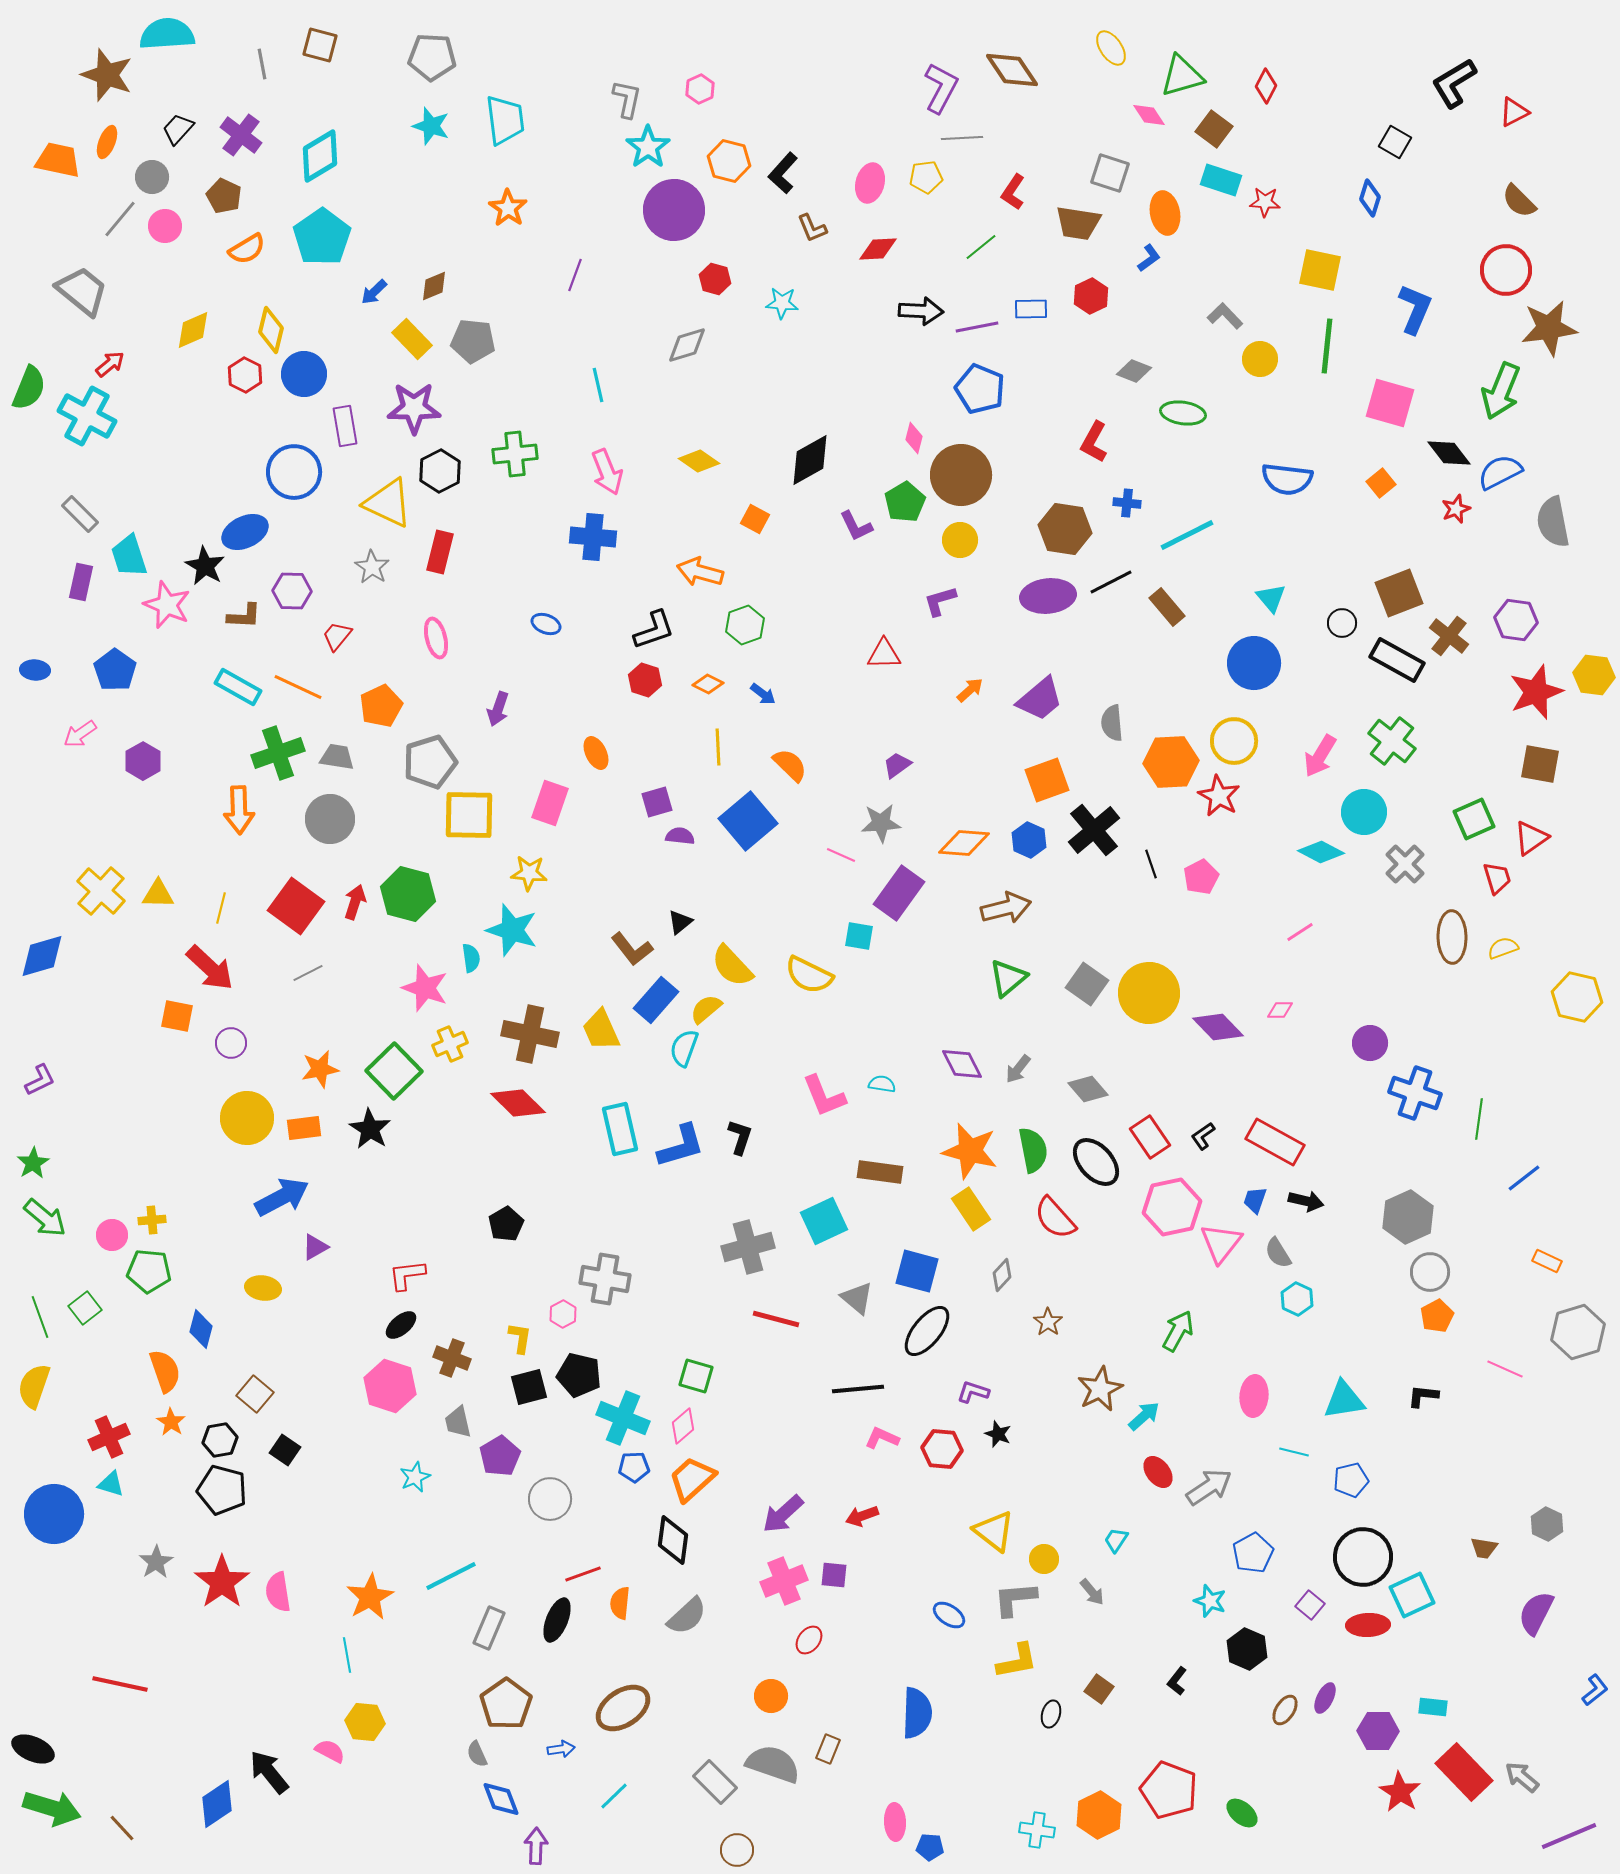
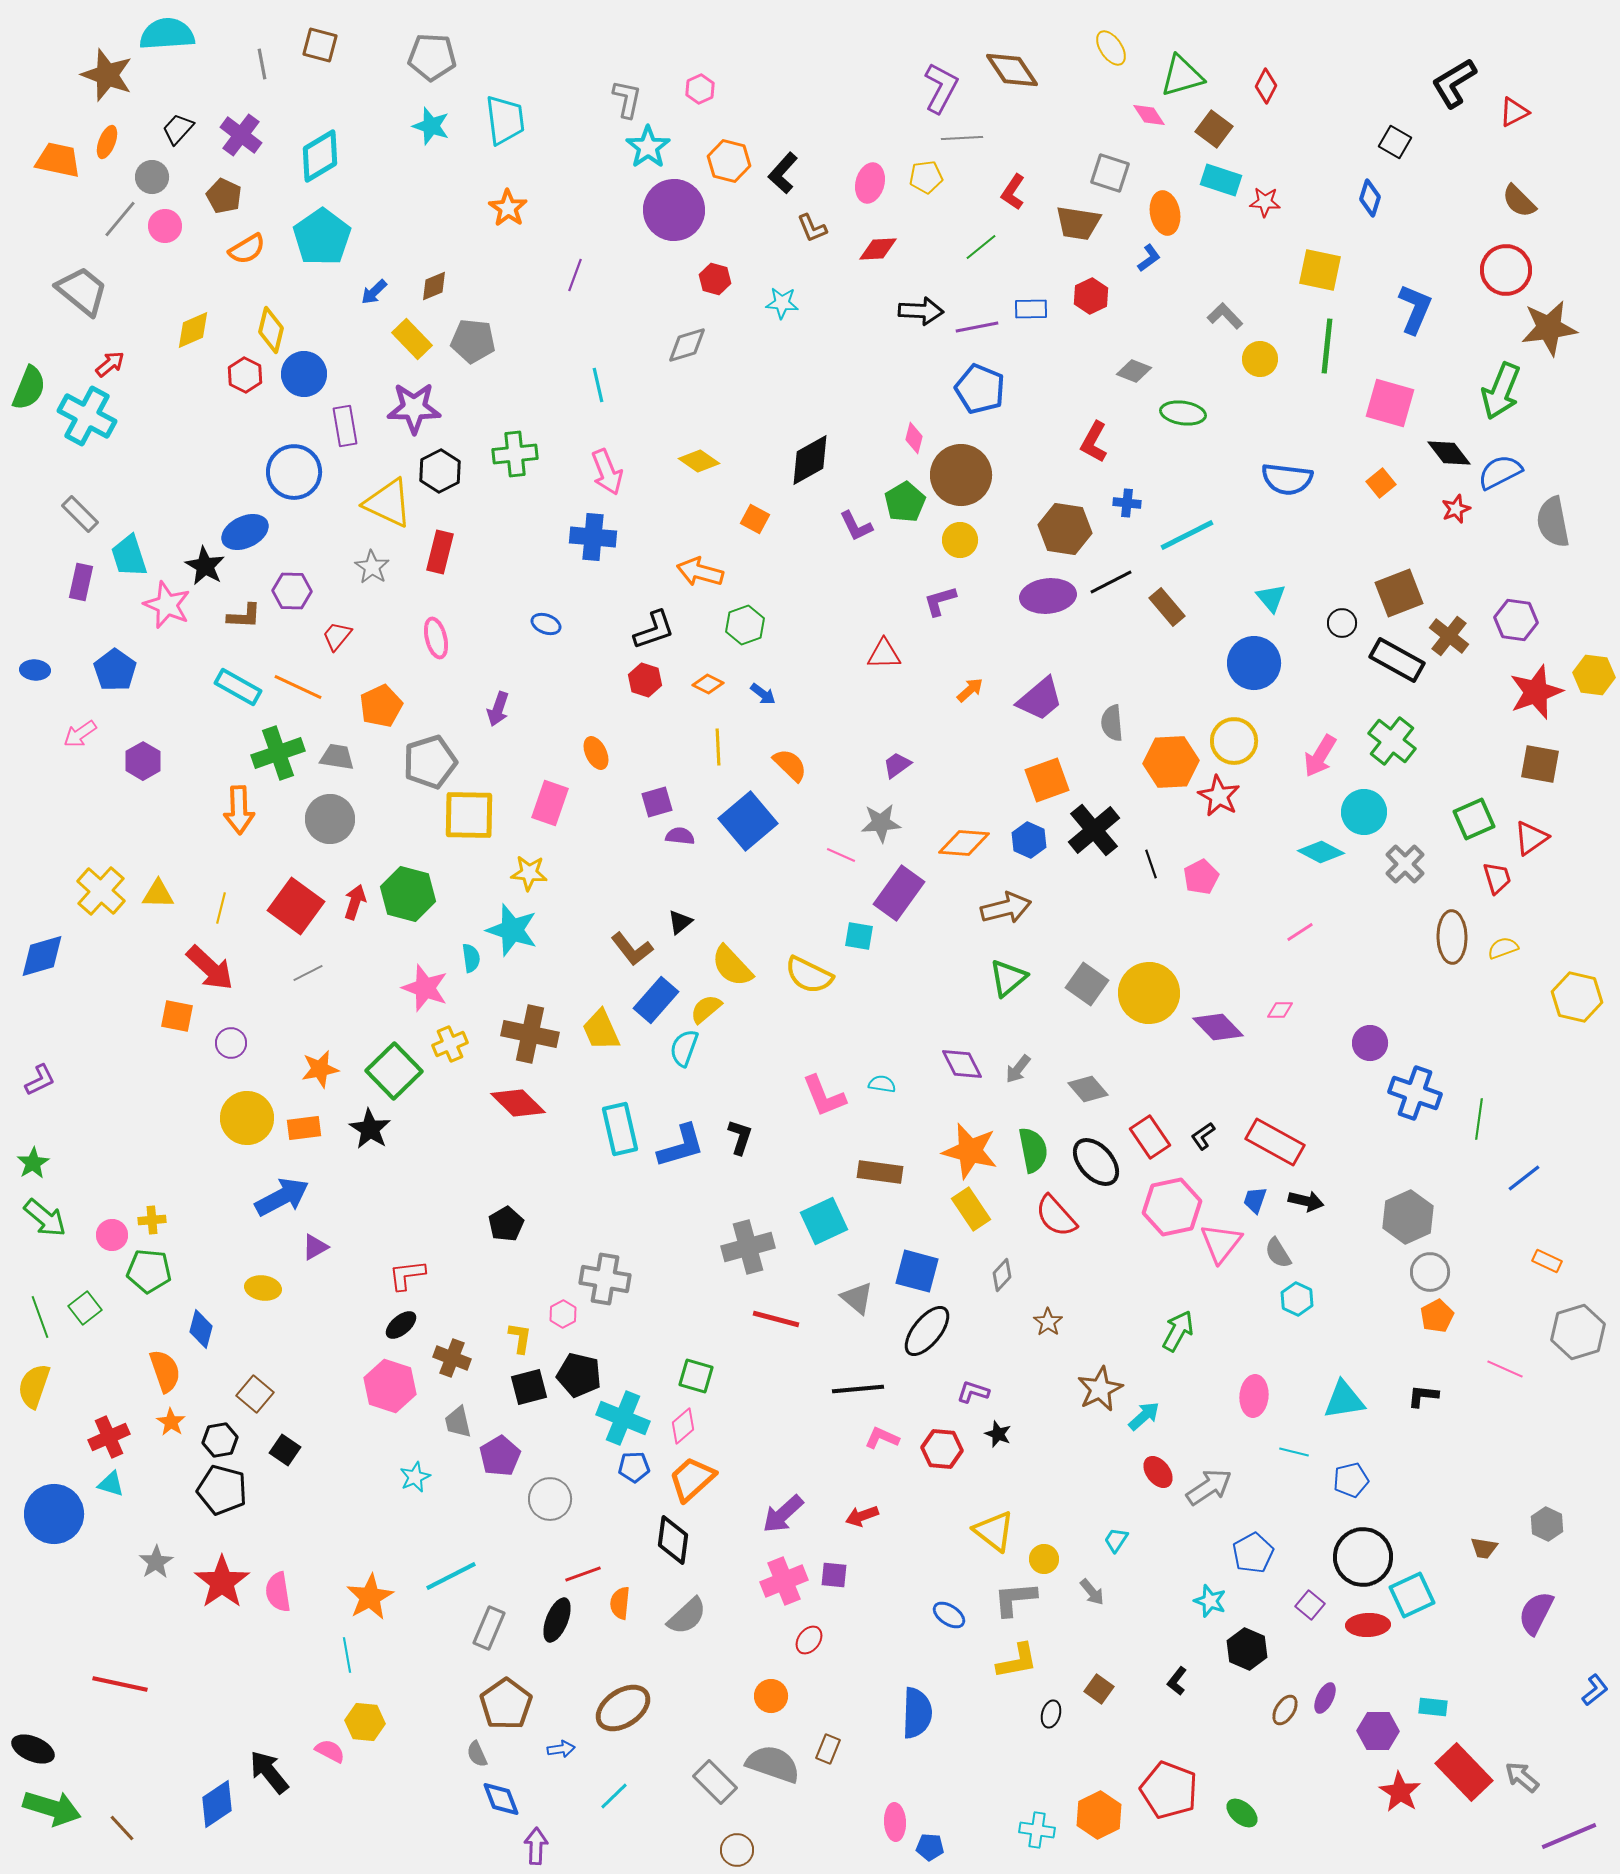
red semicircle at (1055, 1218): moved 1 px right, 2 px up
